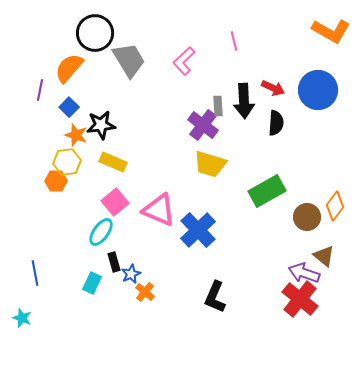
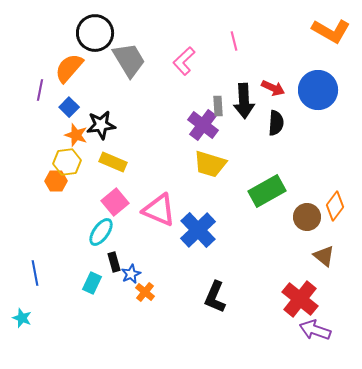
purple arrow: moved 11 px right, 57 px down
